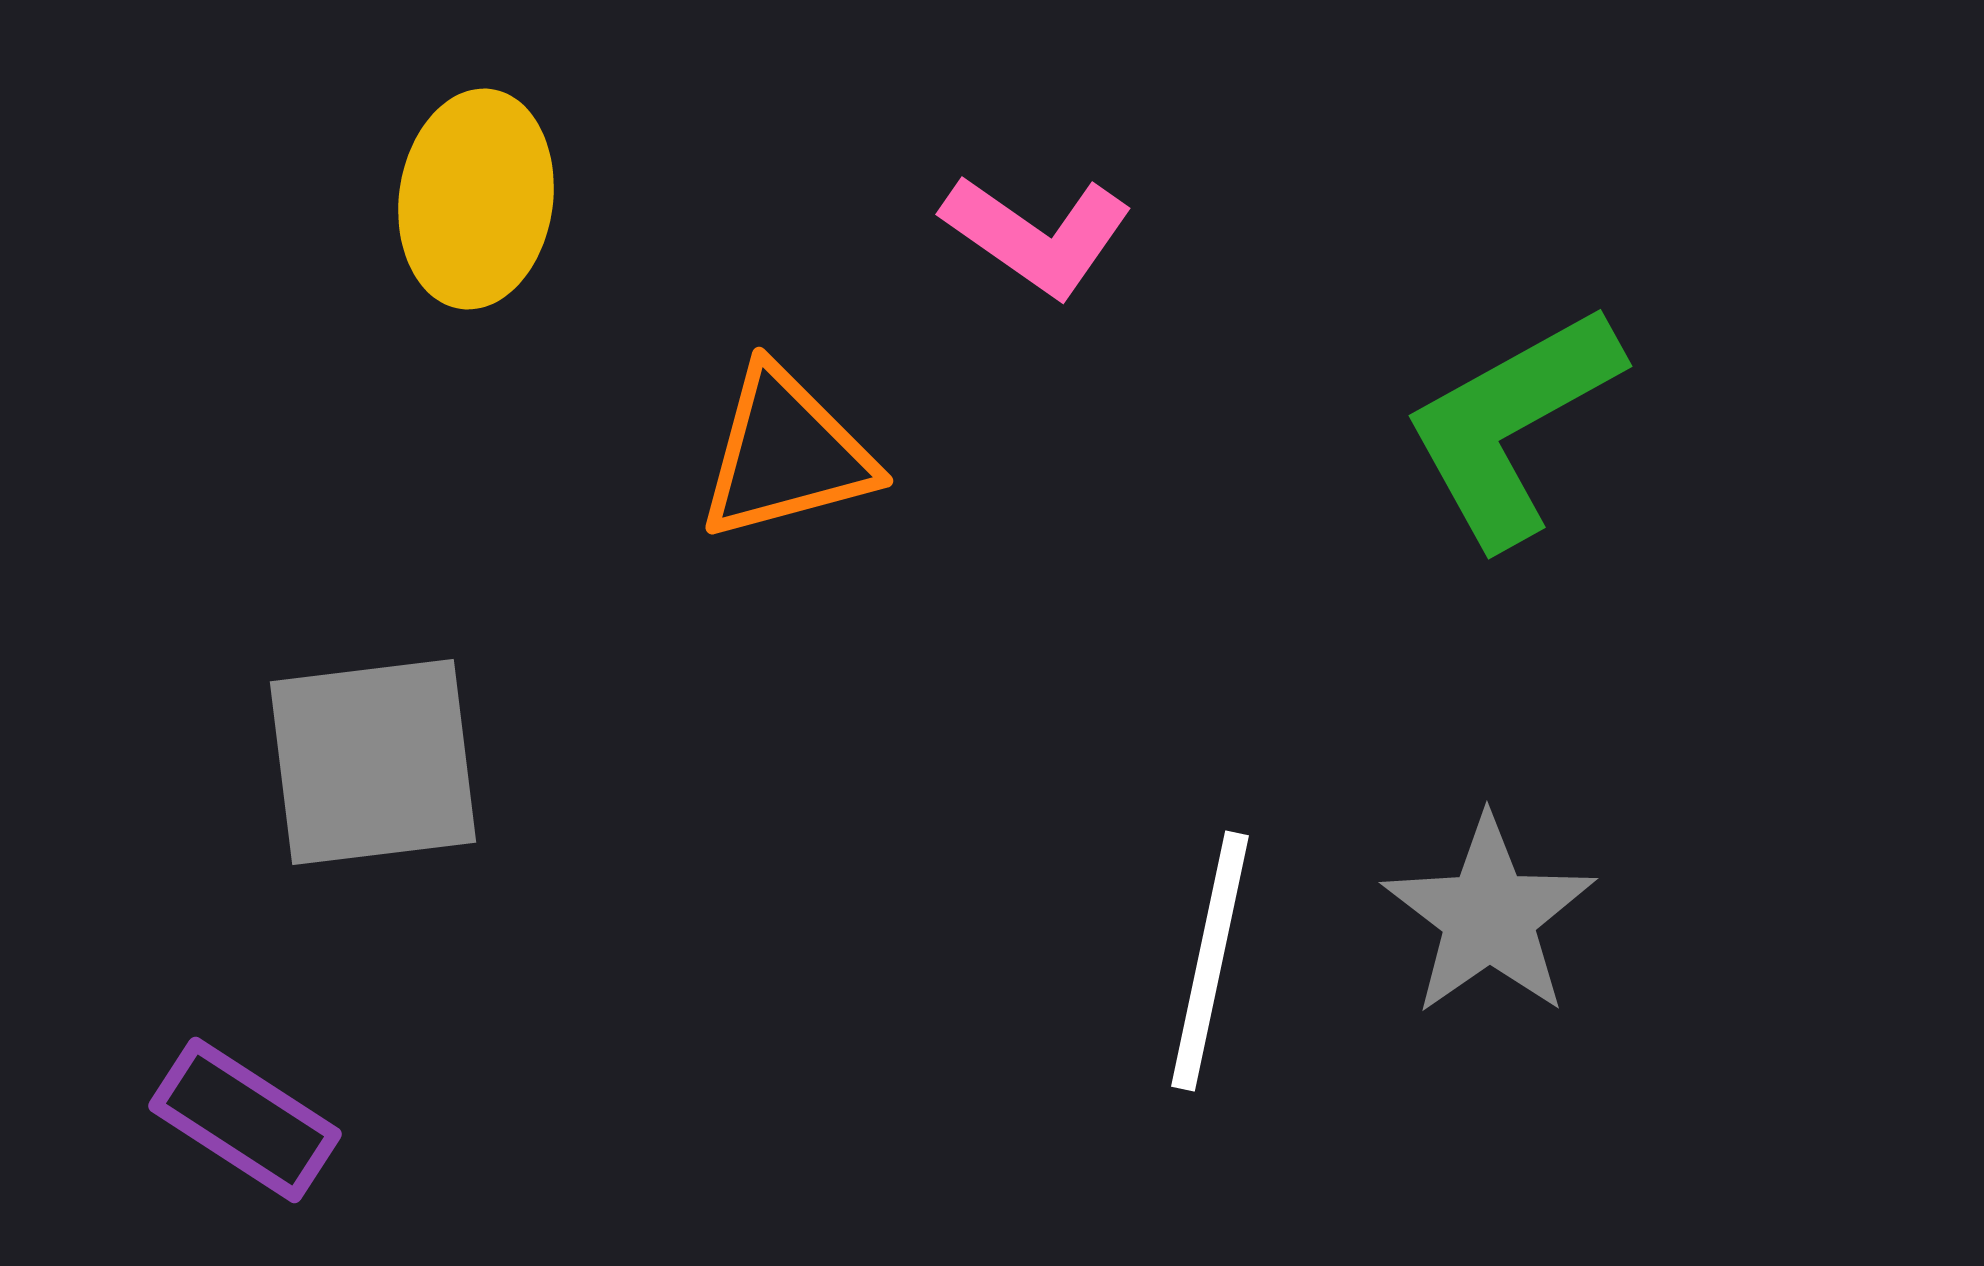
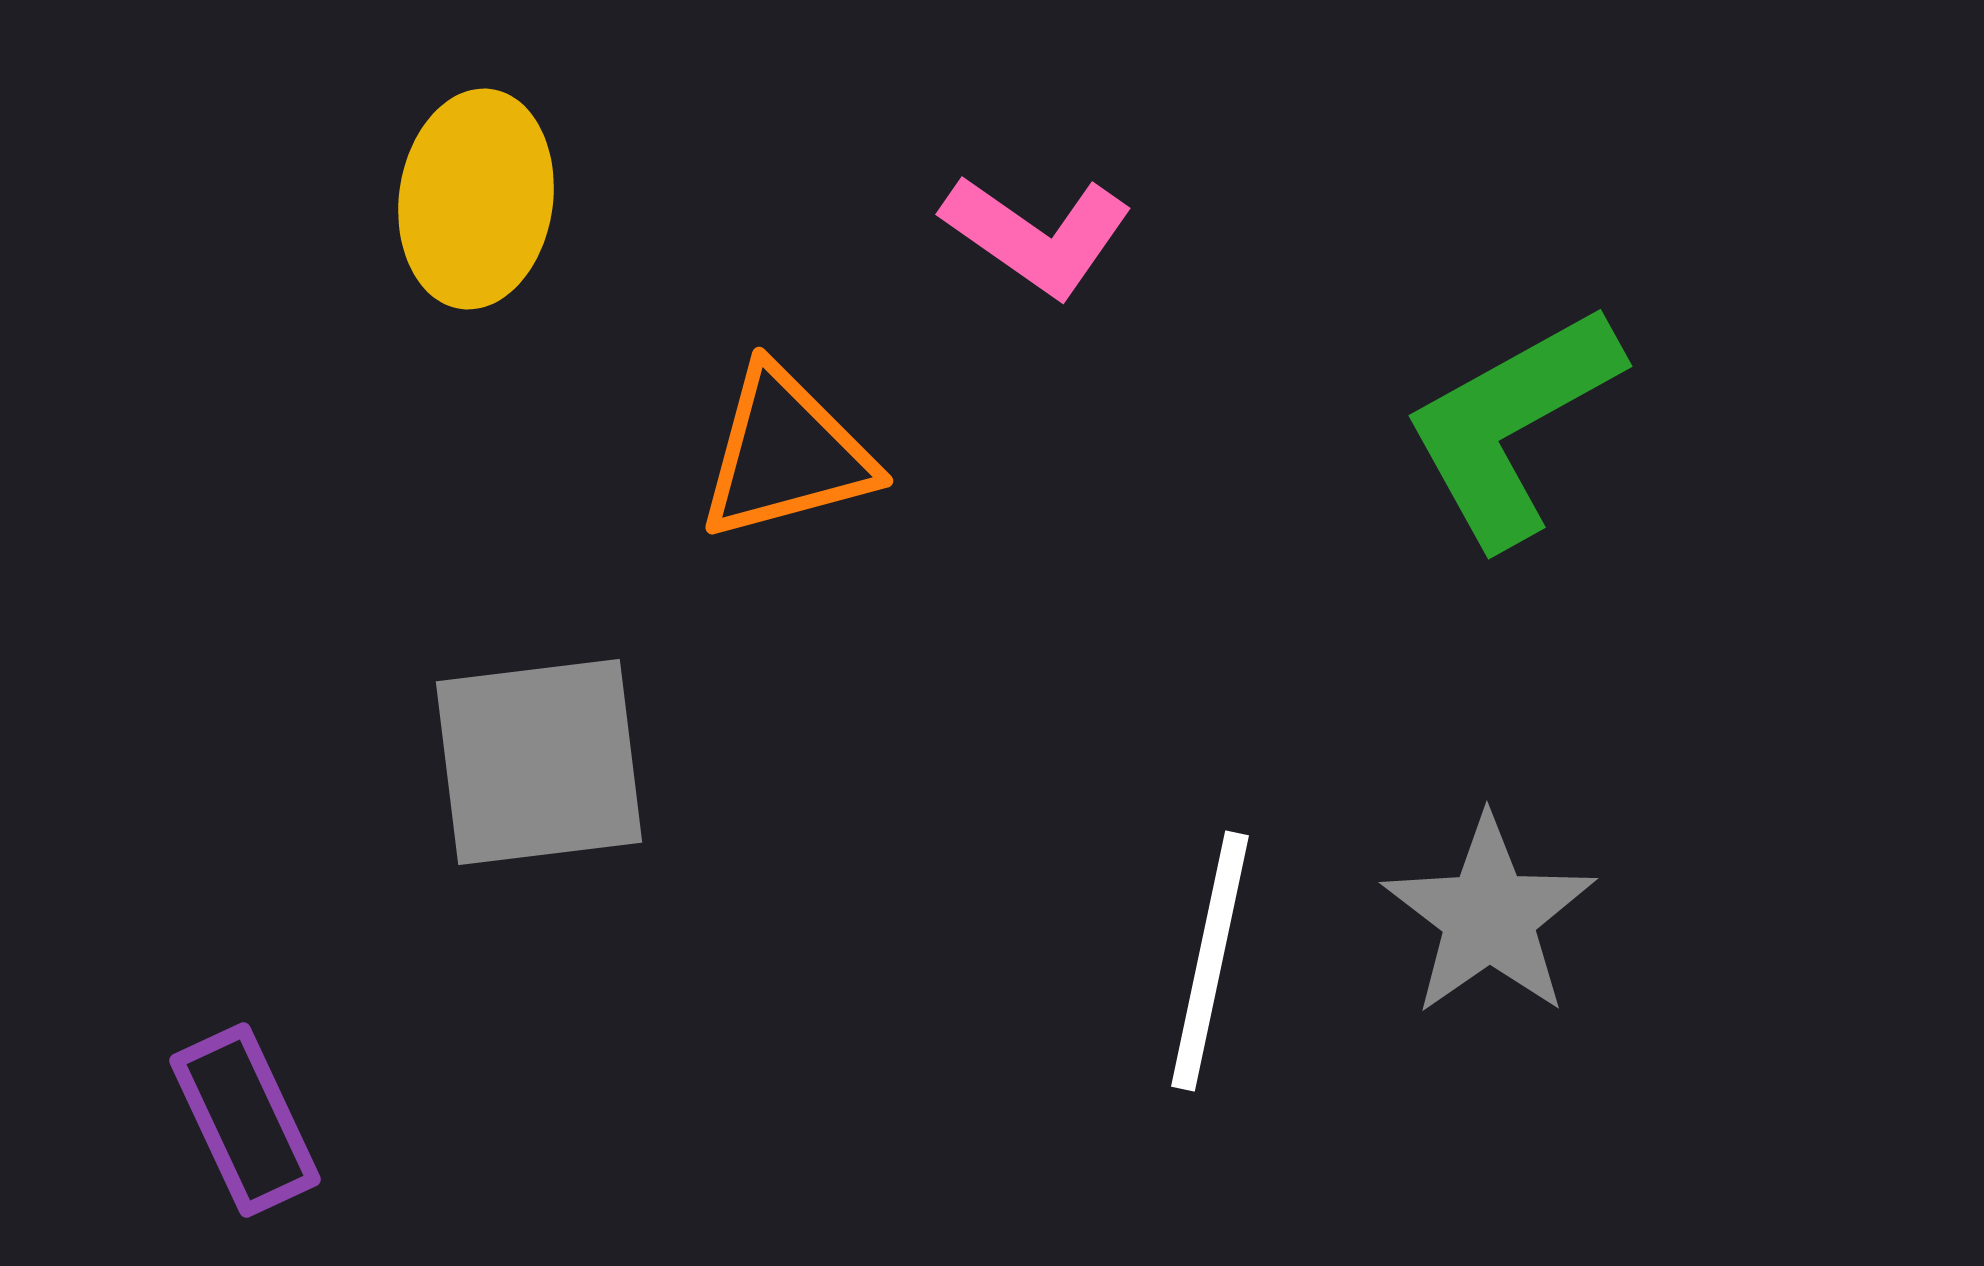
gray square: moved 166 px right
purple rectangle: rotated 32 degrees clockwise
